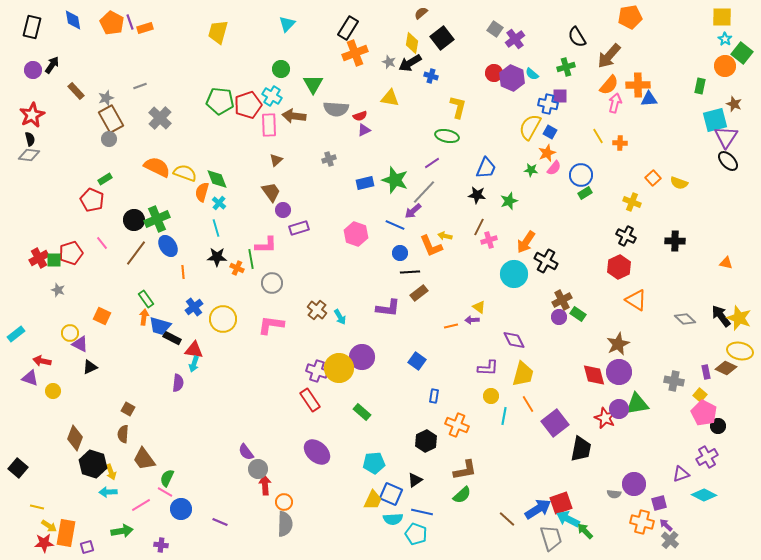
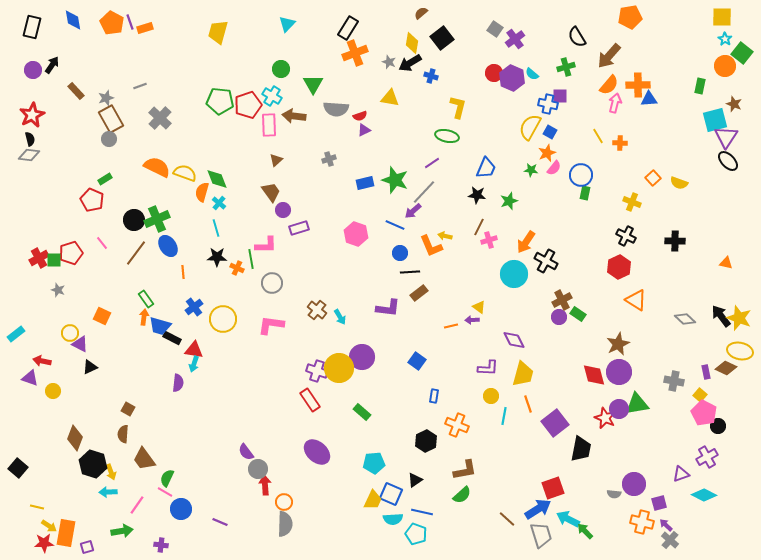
green rectangle at (585, 193): rotated 48 degrees counterclockwise
orange line at (528, 404): rotated 12 degrees clockwise
red square at (561, 503): moved 8 px left, 15 px up
pink line at (141, 505): moved 4 px left; rotated 24 degrees counterclockwise
gray trapezoid at (551, 538): moved 10 px left, 3 px up
